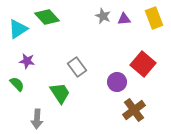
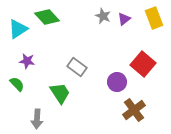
purple triangle: rotated 32 degrees counterclockwise
gray rectangle: rotated 18 degrees counterclockwise
